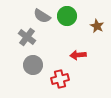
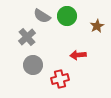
brown star: rotated 16 degrees clockwise
gray cross: rotated 12 degrees clockwise
